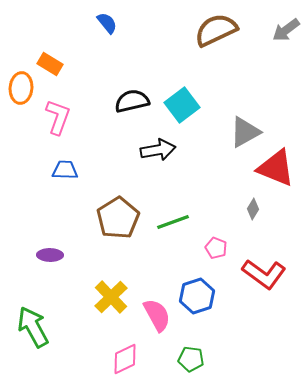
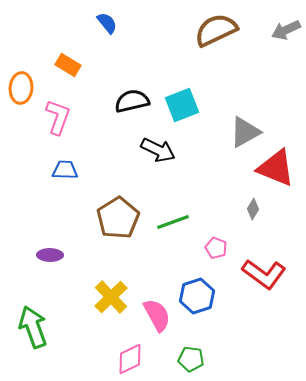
gray arrow: rotated 12 degrees clockwise
orange rectangle: moved 18 px right, 1 px down
cyan square: rotated 16 degrees clockwise
black arrow: rotated 36 degrees clockwise
green arrow: rotated 9 degrees clockwise
pink diamond: moved 5 px right
